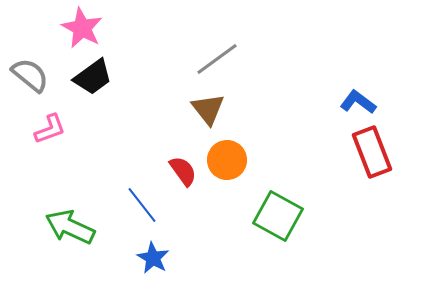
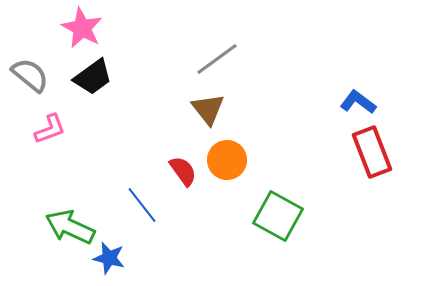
blue star: moved 44 px left; rotated 16 degrees counterclockwise
